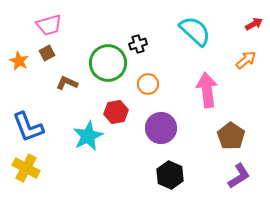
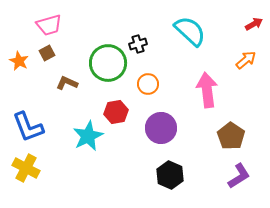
cyan semicircle: moved 5 px left
